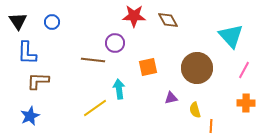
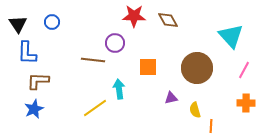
black triangle: moved 3 px down
orange square: rotated 12 degrees clockwise
blue star: moved 4 px right, 7 px up
